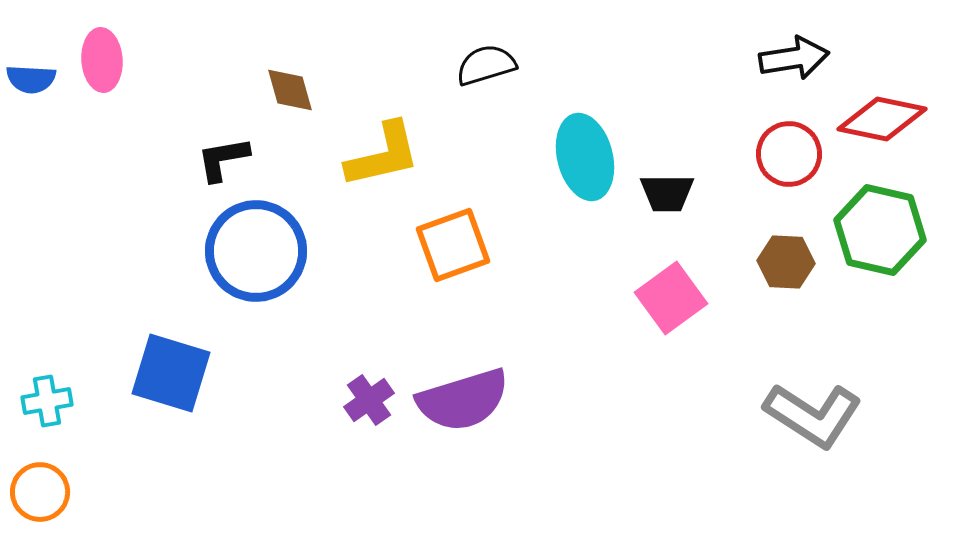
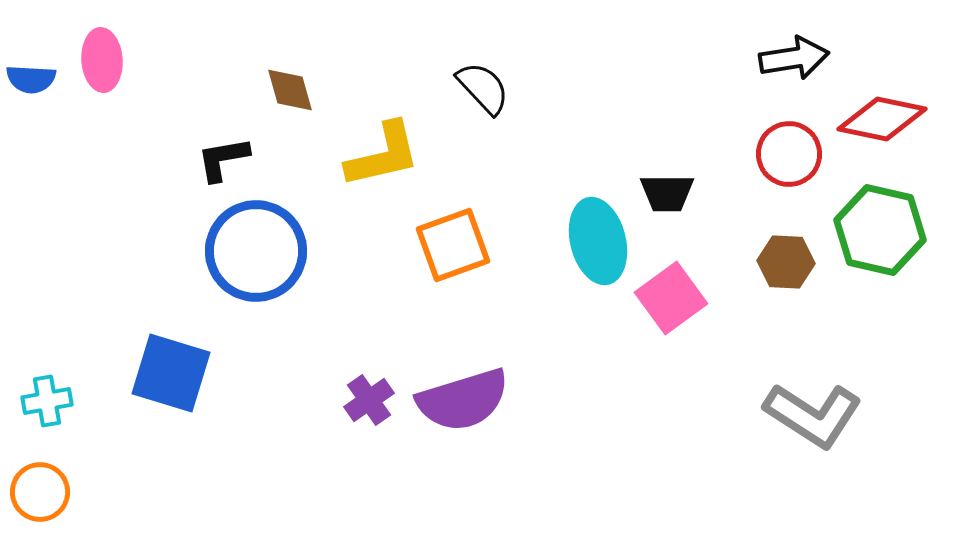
black semicircle: moved 3 px left, 23 px down; rotated 64 degrees clockwise
cyan ellipse: moved 13 px right, 84 px down
